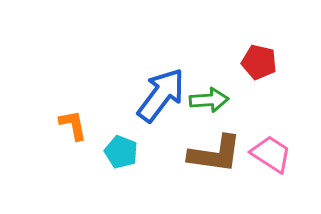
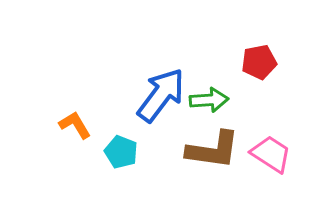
red pentagon: rotated 24 degrees counterclockwise
orange L-shape: moved 2 px right; rotated 20 degrees counterclockwise
brown L-shape: moved 2 px left, 4 px up
